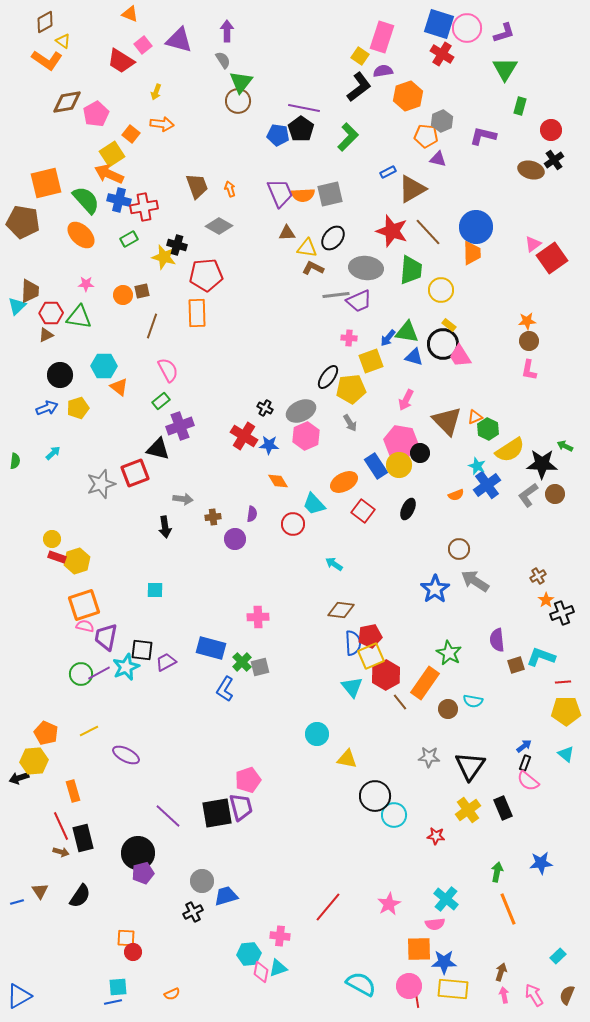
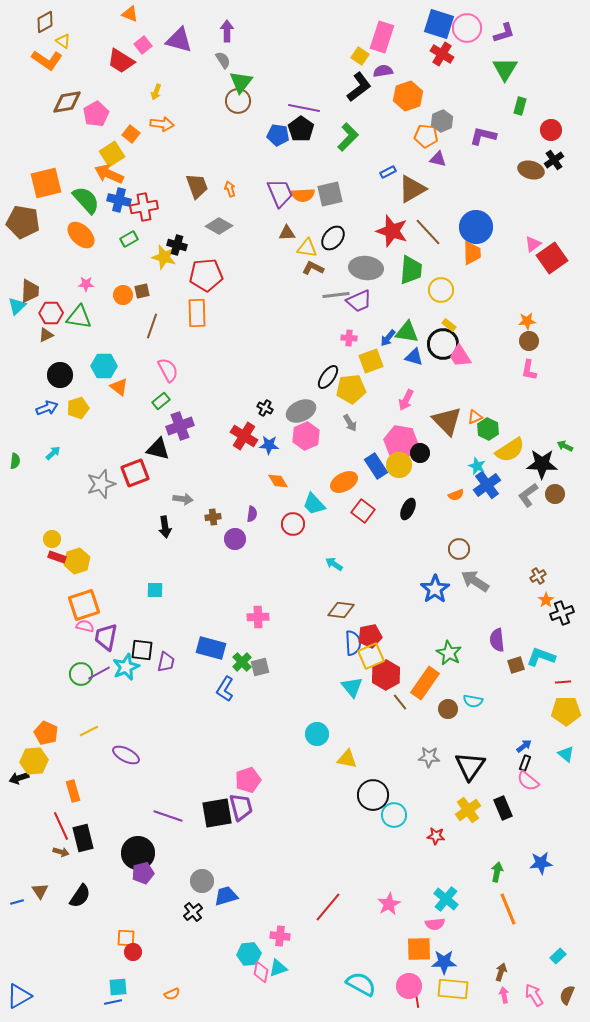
purple trapezoid at (166, 662): rotated 130 degrees clockwise
black circle at (375, 796): moved 2 px left, 1 px up
purple line at (168, 816): rotated 24 degrees counterclockwise
black cross at (193, 912): rotated 12 degrees counterclockwise
